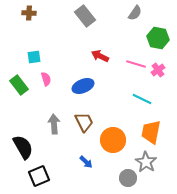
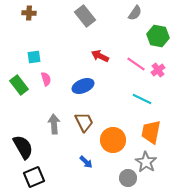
green hexagon: moved 2 px up
pink line: rotated 18 degrees clockwise
black square: moved 5 px left, 1 px down
